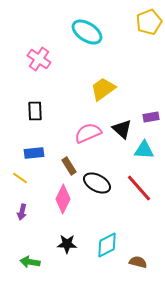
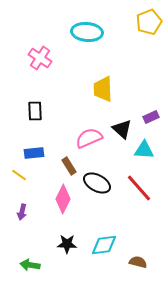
cyan ellipse: rotated 28 degrees counterclockwise
pink cross: moved 1 px right, 1 px up
yellow trapezoid: rotated 56 degrees counterclockwise
purple rectangle: rotated 14 degrees counterclockwise
pink semicircle: moved 1 px right, 5 px down
yellow line: moved 1 px left, 3 px up
cyan diamond: moved 3 px left; rotated 20 degrees clockwise
green arrow: moved 3 px down
